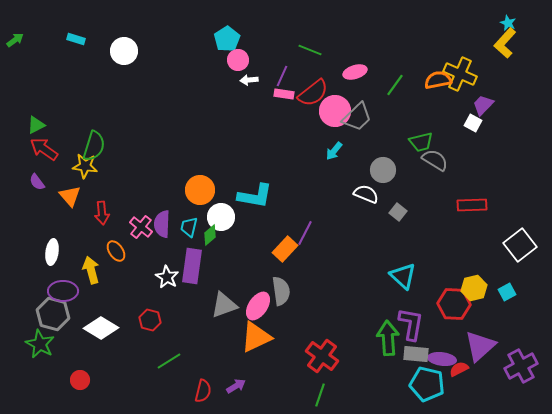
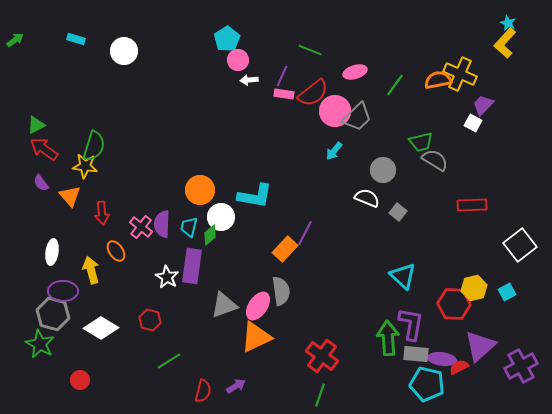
purple semicircle at (37, 182): moved 4 px right, 1 px down
white semicircle at (366, 194): moved 1 px right, 4 px down
red semicircle at (459, 369): moved 2 px up
